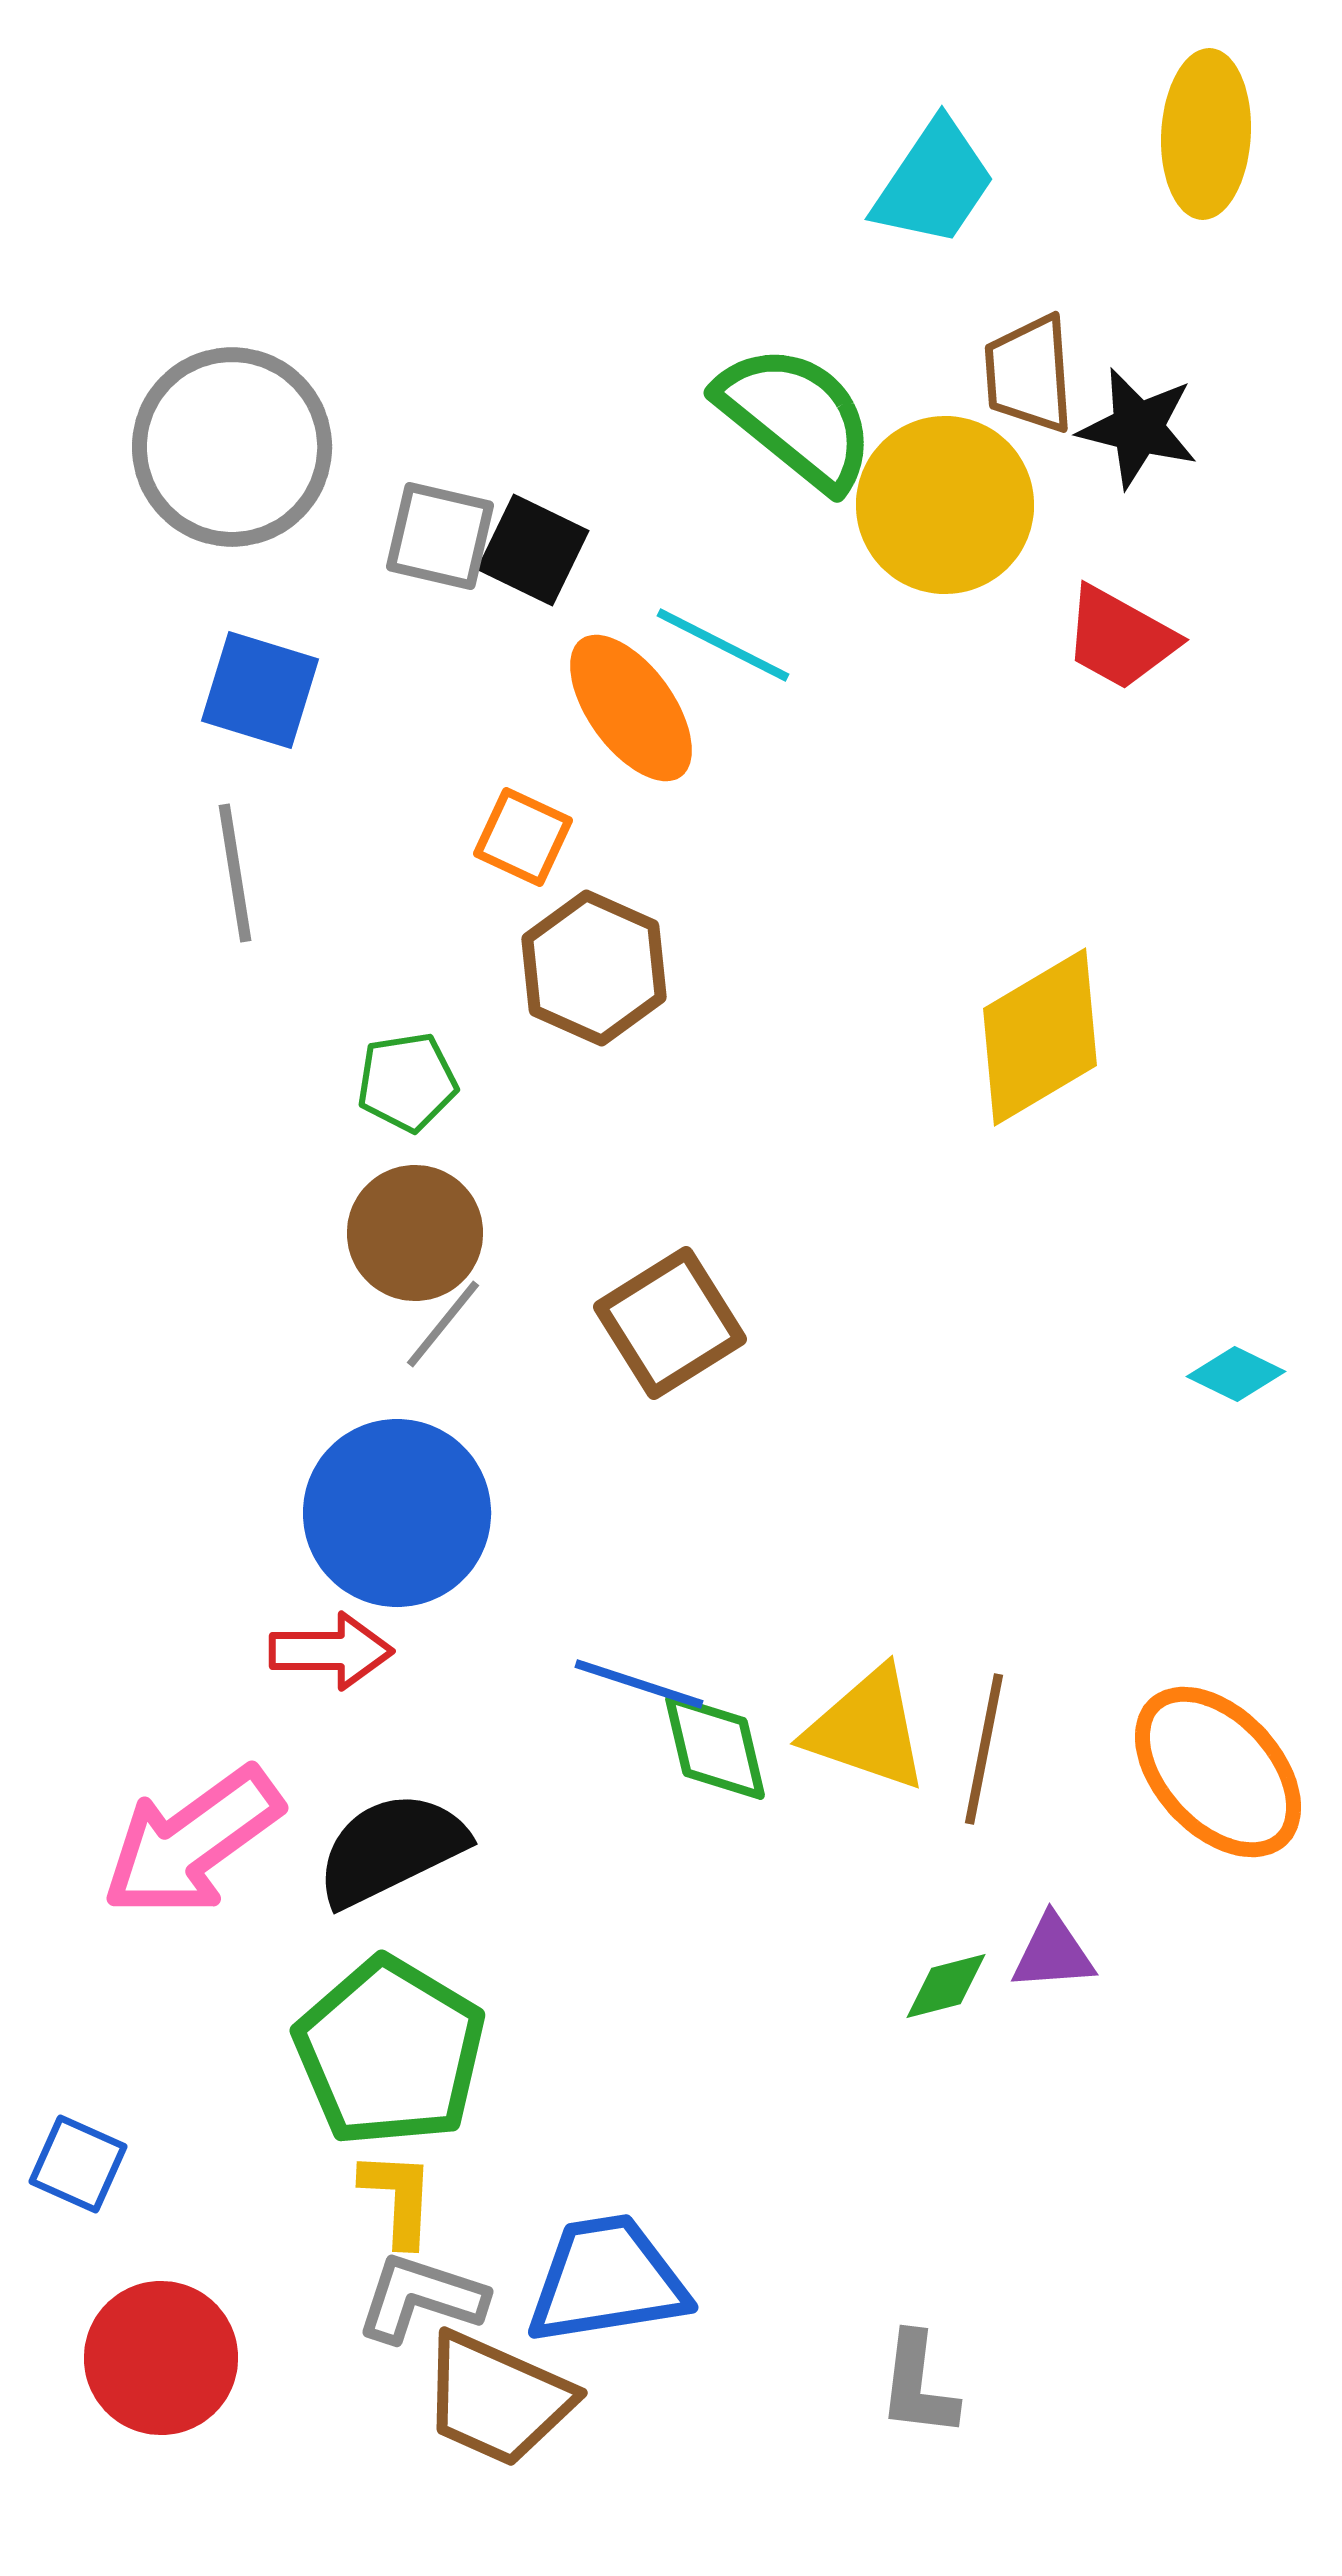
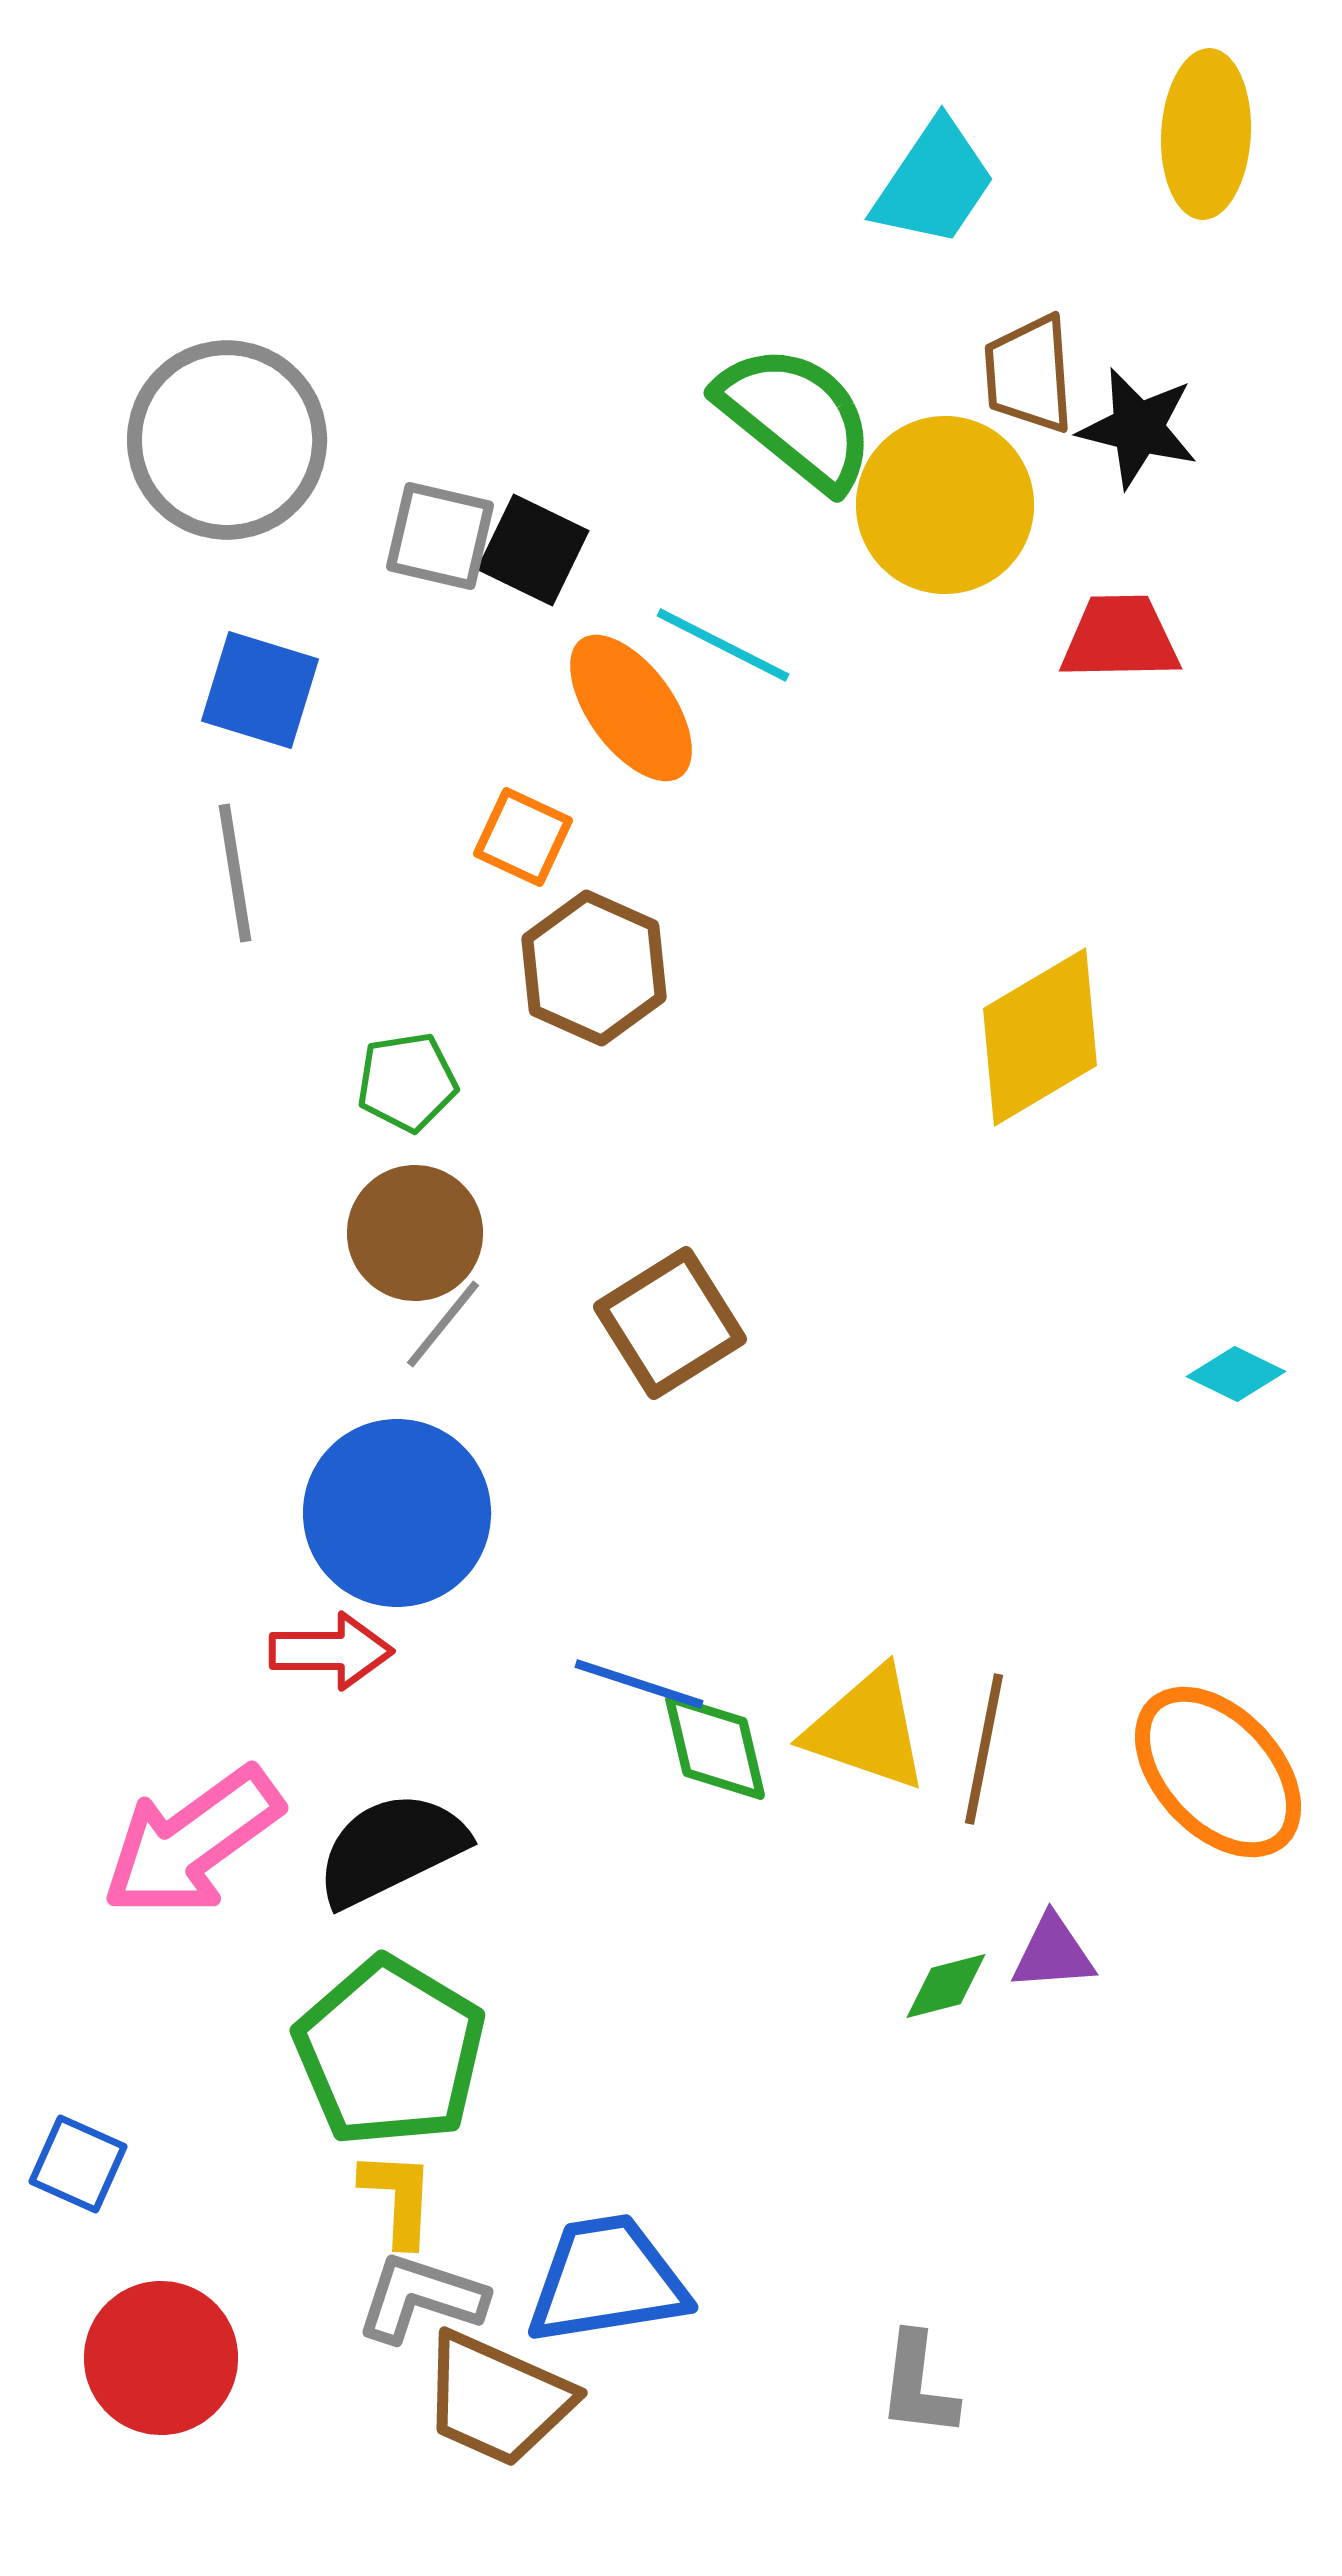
gray circle at (232, 447): moved 5 px left, 7 px up
red trapezoid at (1120, 638): rotated 150 degrees clockwise
